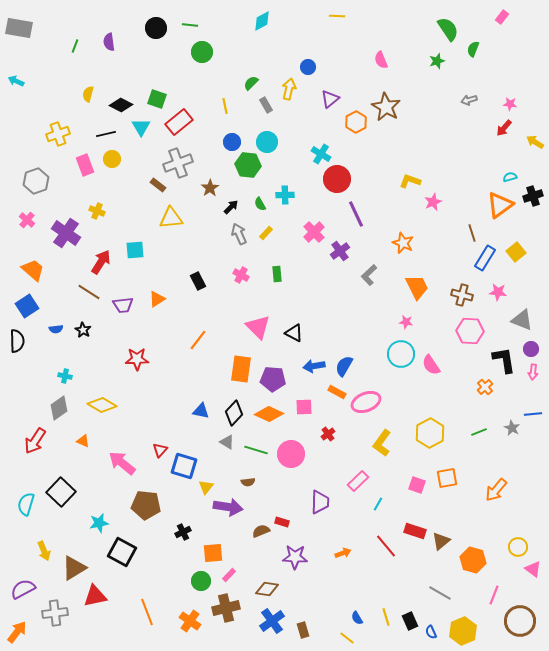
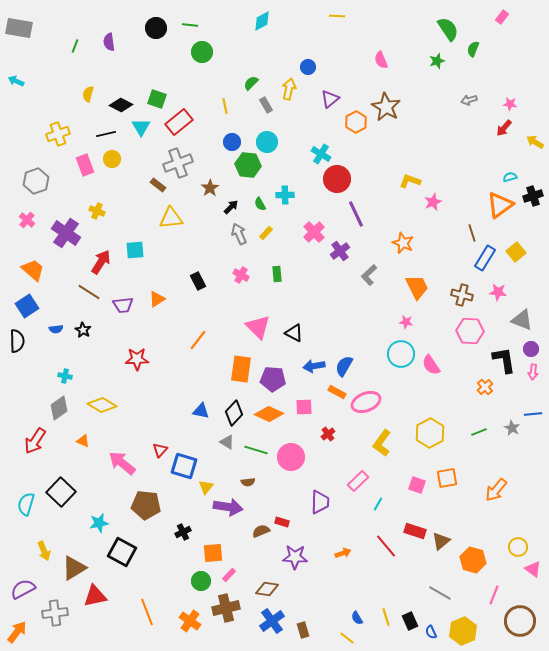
pink circle at (291, 454): moved 3 px down
